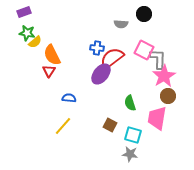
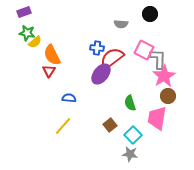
black circle: moved 6 px right
brown square: rotated 24 degrees clockwise
cyan square: rotated 30 degrees clockwise
